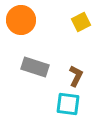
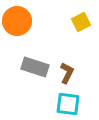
orange circle: moved 4 px left, 1 px down
brown L-shape: moved 9 px left, 3 px up
